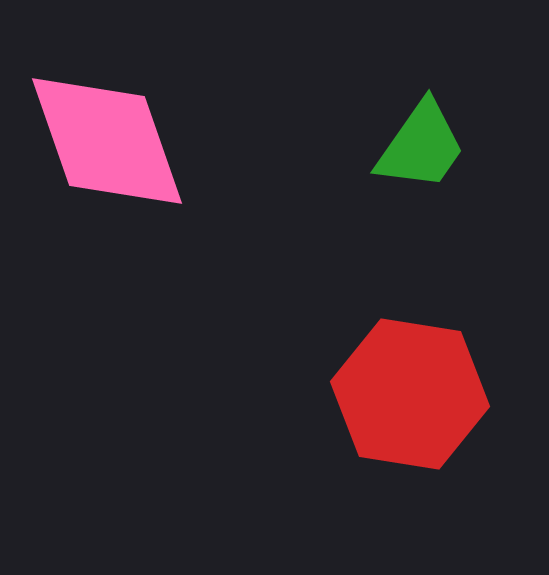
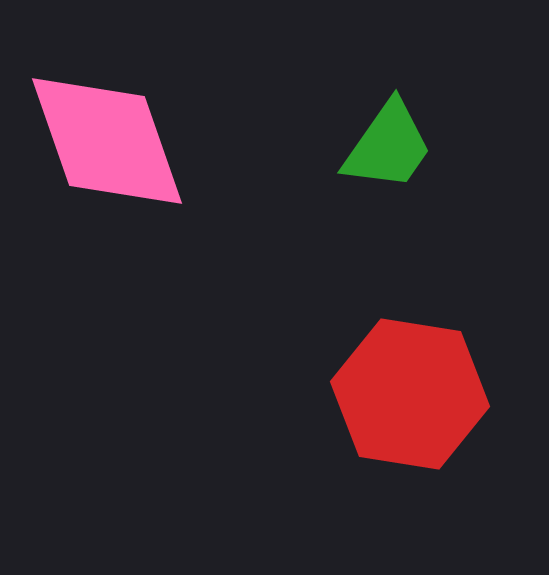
green trapezoid: moved 33 px left
